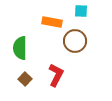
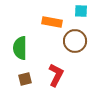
brown square: rotated 32 degrees clockwise
